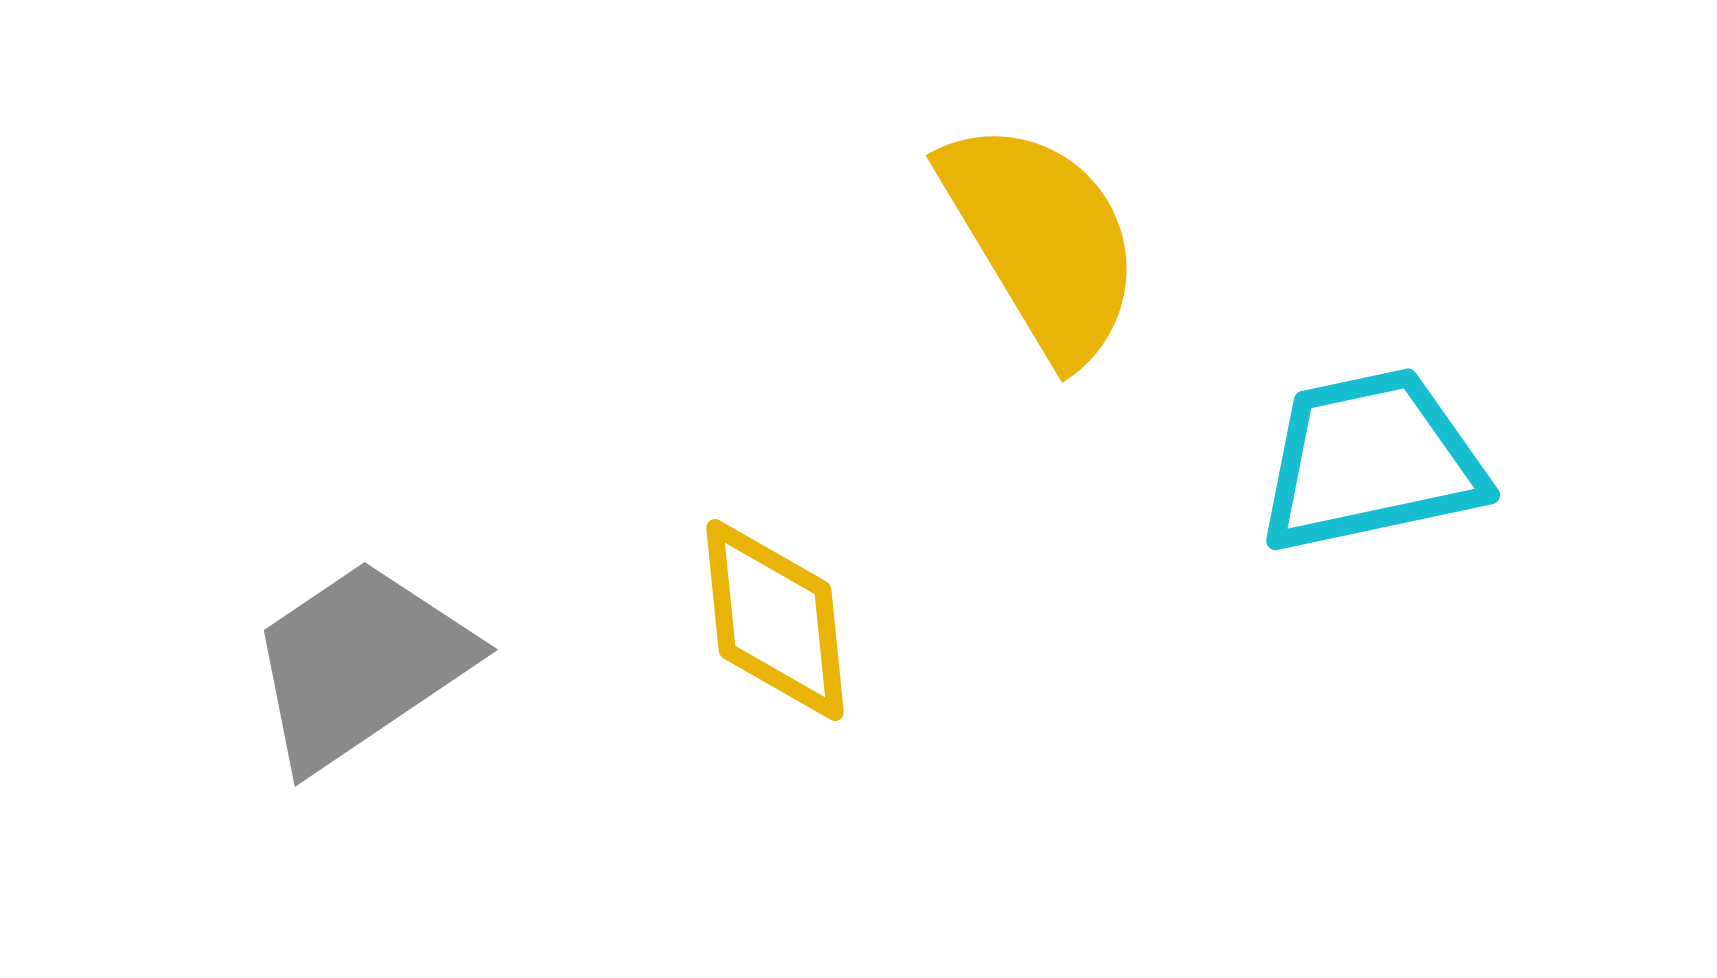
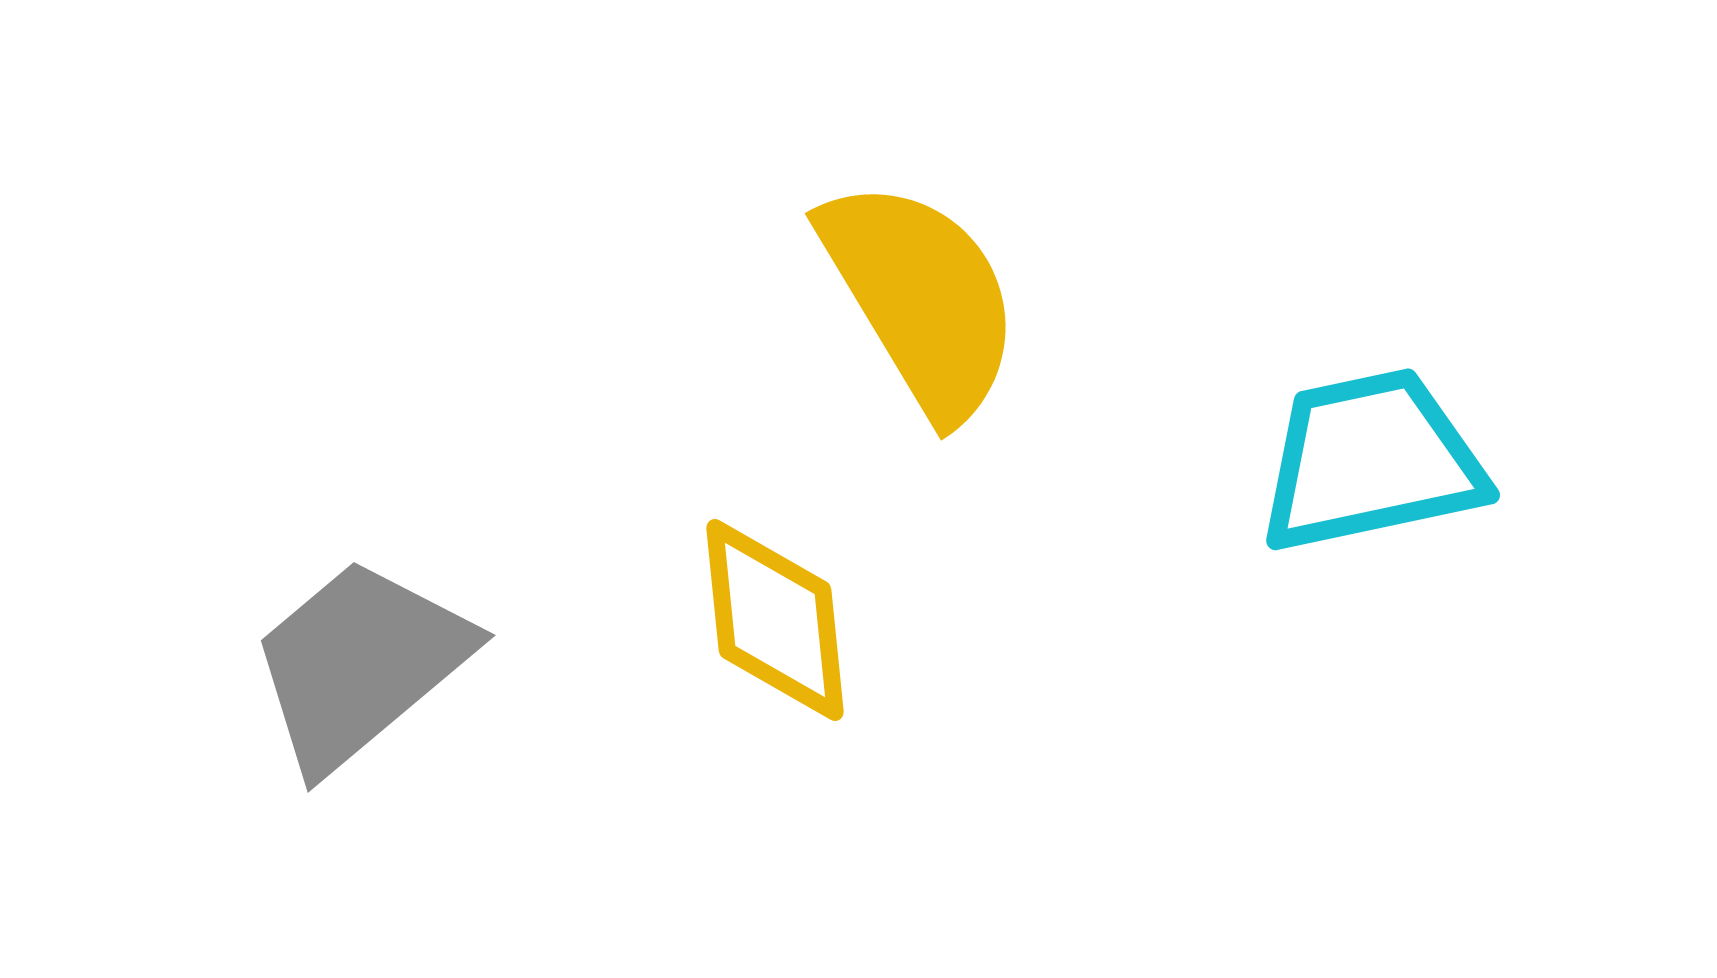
yellow semicircle: moved 121 px left, 58 px down
gray trapezoid: rotated 6 degrees counterclockwise
